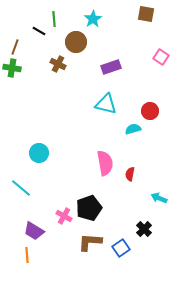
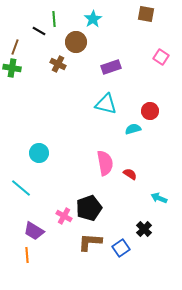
red semicircle: rotated 112 degrees clockwise
